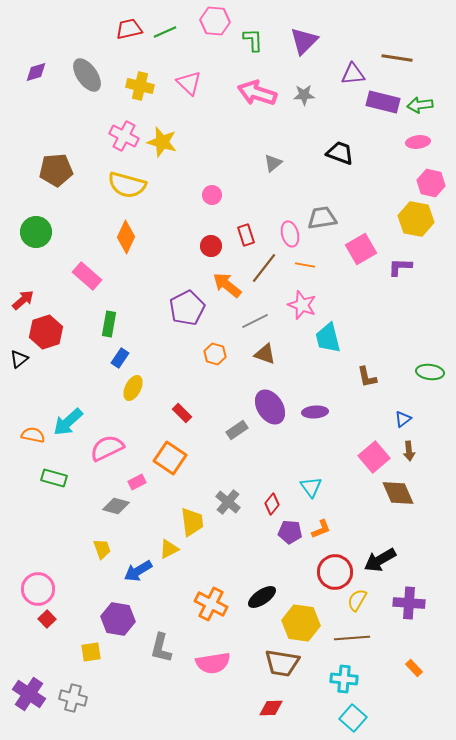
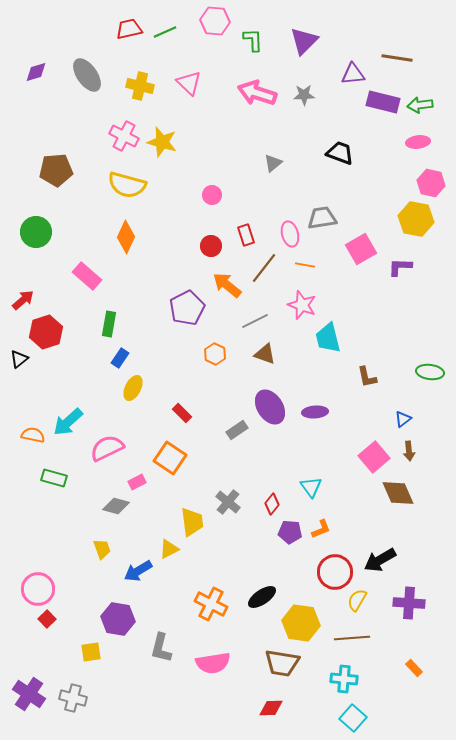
orange hexagon at (215, 354): rotated 10 degrees clockwise
